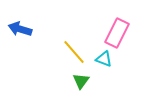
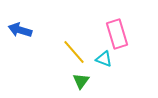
blue arrow: moved 1 px down
pink rectangle: moved 1 px down; rotated 44 degrees counterclockwise
